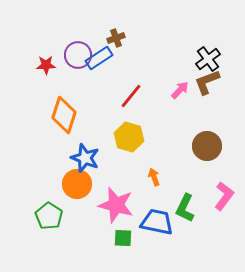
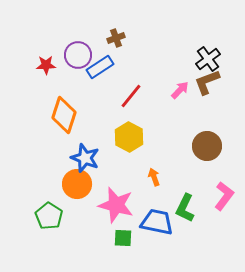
blue rectangle: moved 1 px right, 9 px down
yellow hexagon: rotated 12 degrees clockwise
